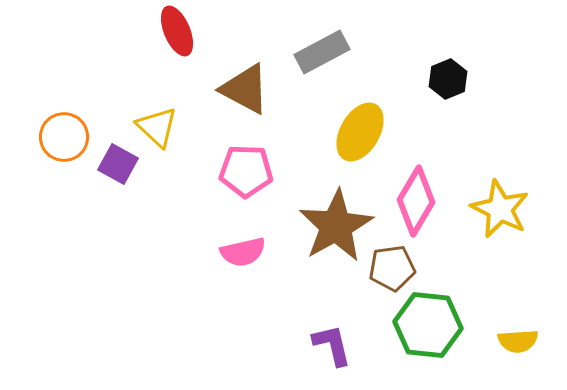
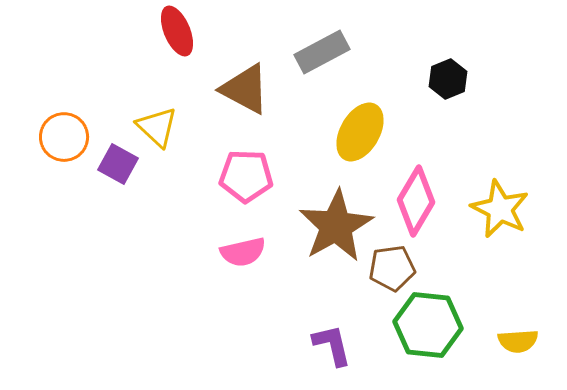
pink pentagon: moved 5 px down
